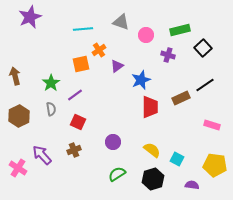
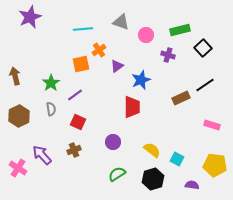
red trapezoid: moved 18 px left
